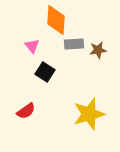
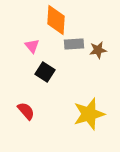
red semicircle: rotated 96 degrees counterclockwise
